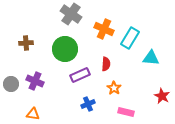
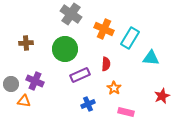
red star: rotated 21 degrees clockwise
orange triangle: moved 9 px left, 13 px up
